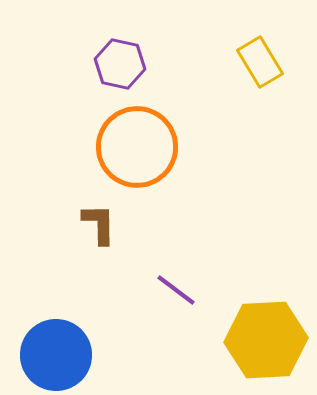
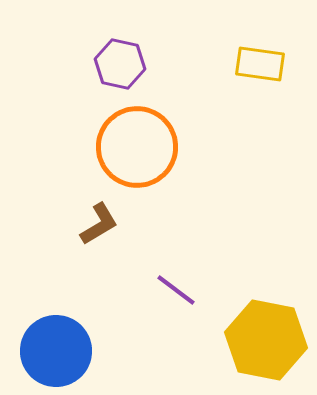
yellow rectangle: moved 2 px down; rotated 51 degrees counterclockwise
brown L-shape: rotated 60 degrees clockwise
yellow hexagon: rotated 14 degrees clockwise
blue circle: moved 4 px up
